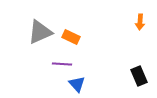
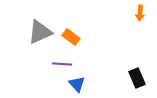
orange arrow: moved 9 px up
orange rectangle: rotated 12 degrees clockwise
black rectangle: moved 2 px left, 2 px down
